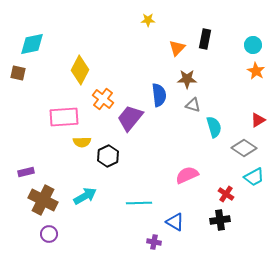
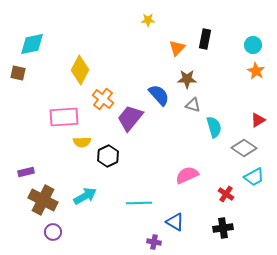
blue semicircle: rotated 35 degrees counterclockwise
black cross: moved 3 px right, 8 px down
purple circle: moved 4 px right, 2 px up
